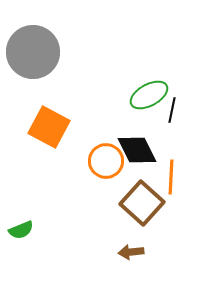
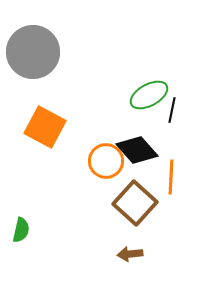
orange square: moved 4 px left
black diamond: rotated 15 degrees counterclockwise
brown square: moved 7 px left
green semicircle: rotated 55 degrees counterclockwise
brown arrow: moved 1 px left, 2 px down
